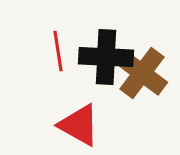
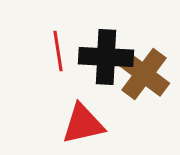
brown cross: moved 2 px right, 1 px down
red triangle: moved 4 px right, 1 px up; rotated 42 degrees counterclockwise
